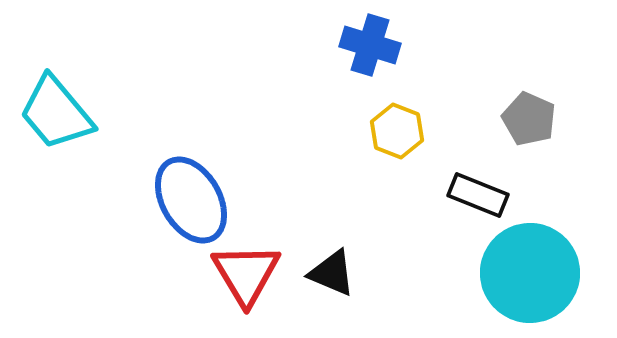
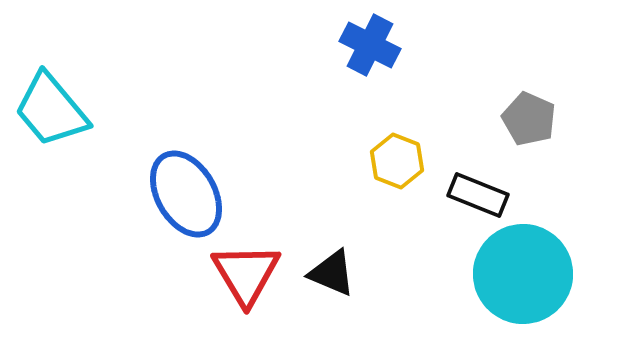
blue cross: rotated 10 degrees clockwise
cyan trapezoid: moved 5 px left, 3 px up
yellow hexagon: moved 30 px down
blue ellipse: moved 5 px left, 6 px up
cyan circle: moved 7 px left, 1 px down
